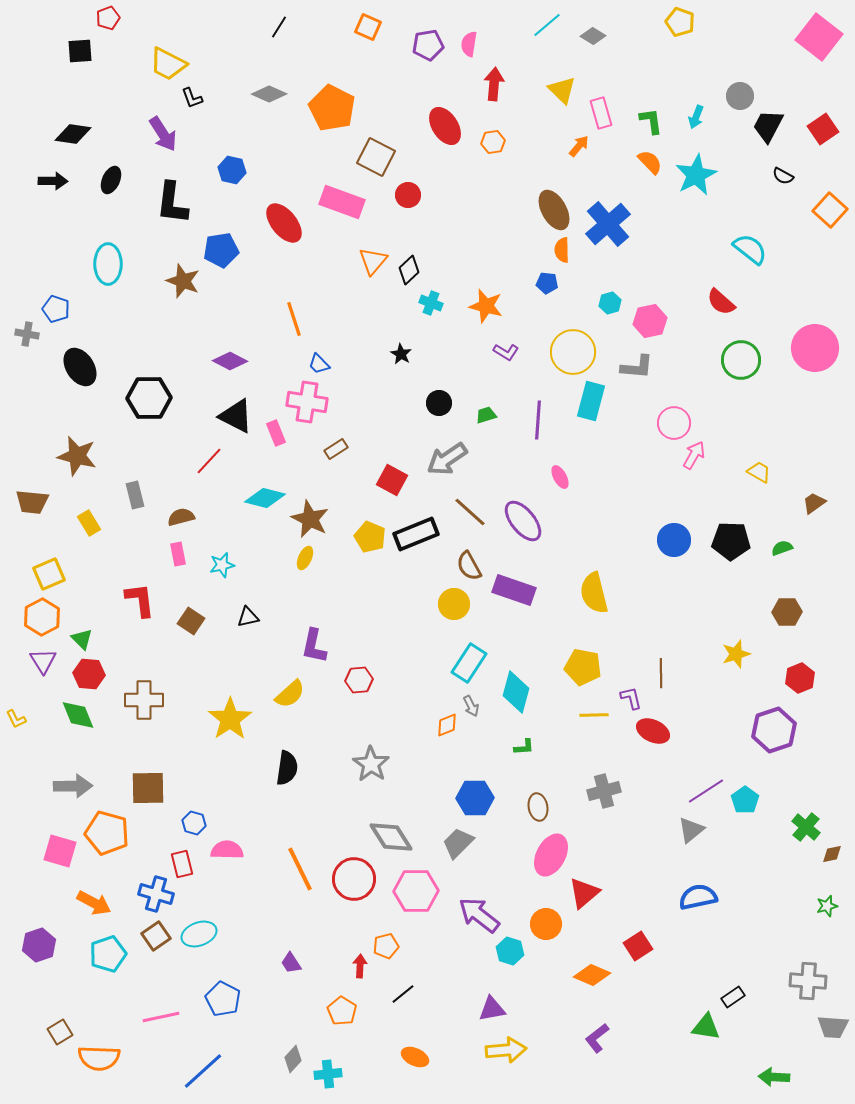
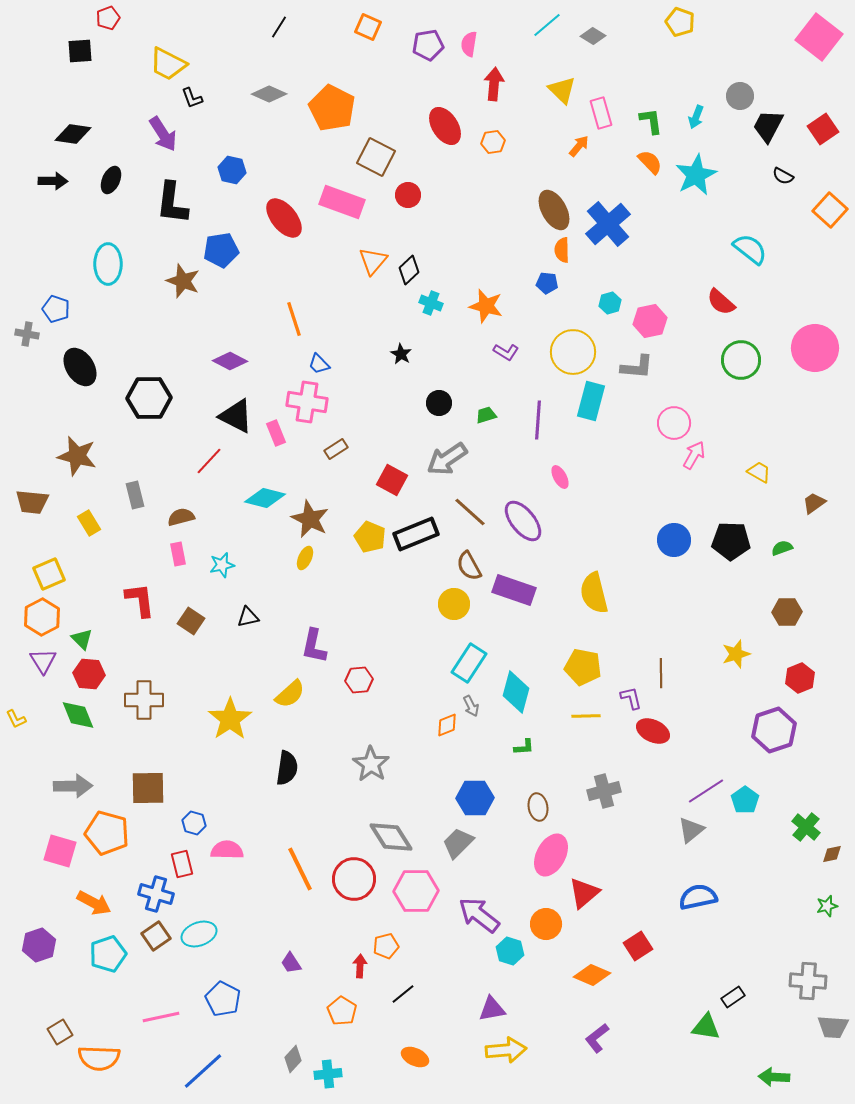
red ellipse at (284, 223): moved 5 px up
yellow line at (594, 715): moved 8 px left, 1 px down
